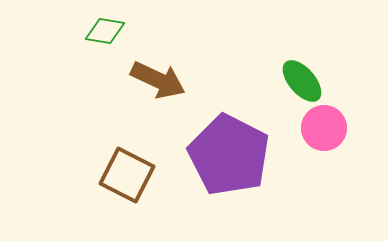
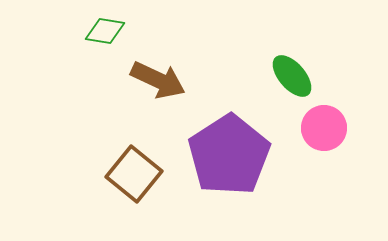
green ellipse: moved 10 px left, 5 px up
purple pentagon: rotated 12 degrees clockwise
brown square: moved 7 px right, 1 px up; rotated 12 degrees clockwise
